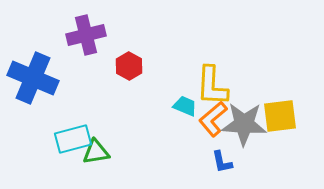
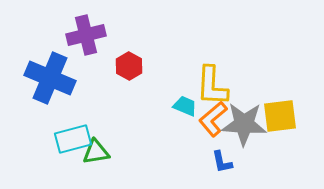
blue cross: moved 17 px right
